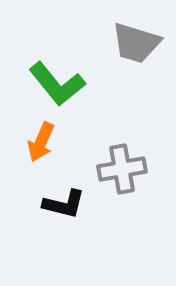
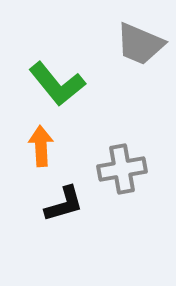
gray trapezoid: moved 4 px right, 1 px down; rotated 6 degrees clockwise
orange arrow: moved 4 px down; rotated 153 degrees clockwise
black L-shape: rotated 30 degrees counterclockwise
